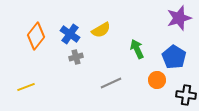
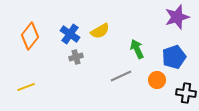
purple star: moved 2 px left, 1 px up
yellow semicircle: moved 1 px left, 1 px down
orange diamond: moved 6 px left
blue pentagon: rotated 20 degrees clockwise
gray line: moved 10 px right, 7 px up
black cross: moved 2 px up
